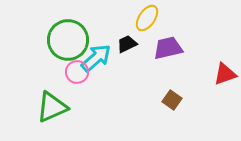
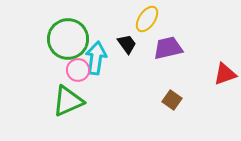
yellow ellipse: moved 1 px down
green circle: moved 1 px up
black trapezoid: rotated 80 degrees clockwise
cyan arrow: rotated 40 degrees counterclockwise
pink circle: moved 1 px right, 2 px up
green triangle: moved 16 px right, 6 px up
